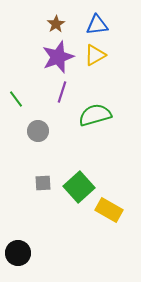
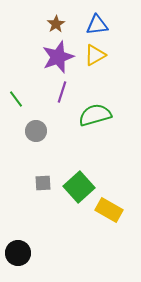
gray circle: moved 2 px left
